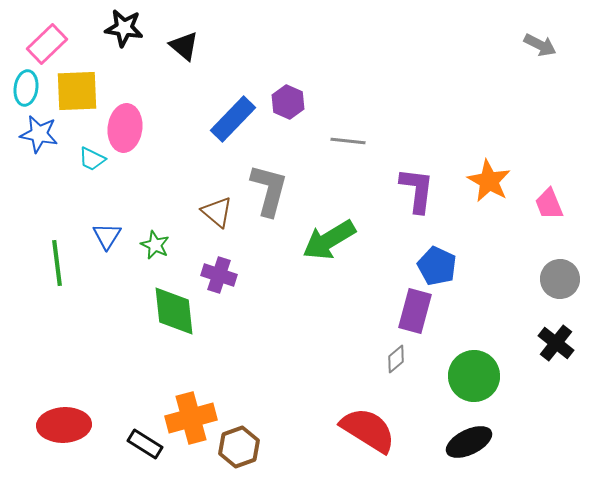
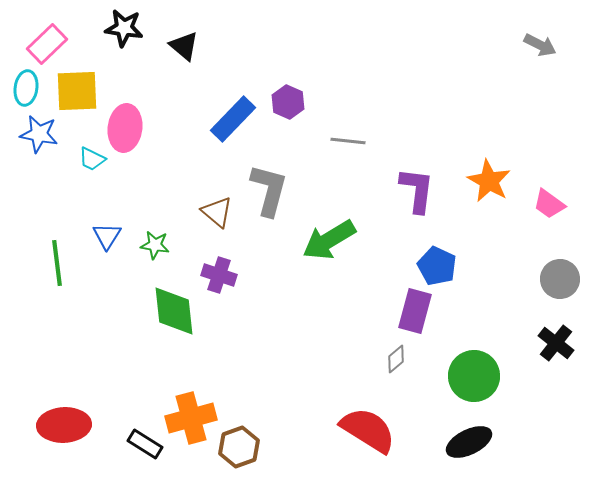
pink trapezoid: rotated 32 degrees counterclockwise
green star: rotated 16 degrees counterclockwise
